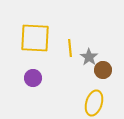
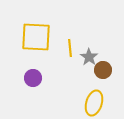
yellow square: moved 1 px right, 1 px up
